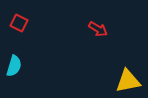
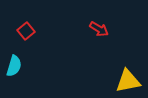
red square: moved 7 px right, 8 px down; rotated 24 degrees clockwise
red arrow: moved 1 px right
